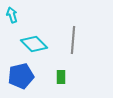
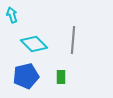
blue pentagon: moved 5 px right
